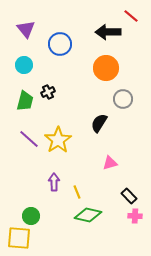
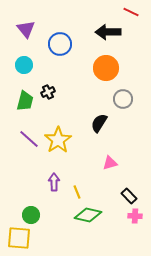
red line: moved 4 px up; rotated 14 degrees counterclockwise
green circle: moved 1 px up
